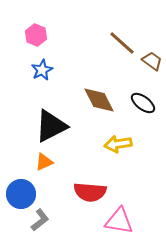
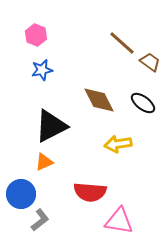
brown trapezoid: moved 2 px left, 1 px down
blue star: rotated 15 degrees clockwise
